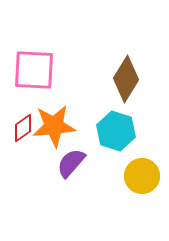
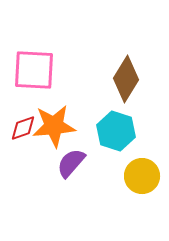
red diamond: rotated 16 degrees clockwise
